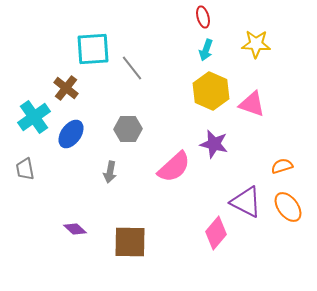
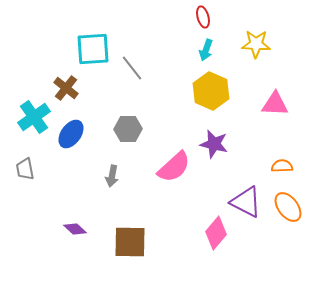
pink triangle: moved 23 px right; rotated 16 degrees counterclockwise
orange semicircle: rotated 15 degrees clockwise
gray arrow: moved 2 px right, 4 px down
